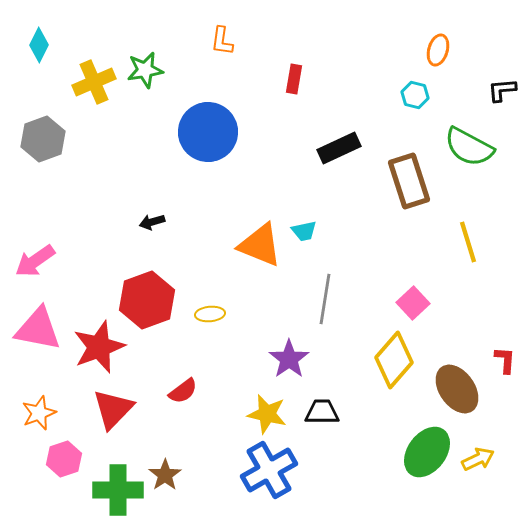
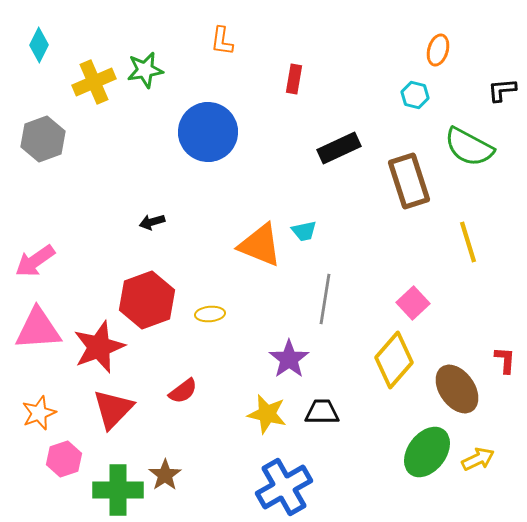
pink triangle: rotated 15 degrees counterclockwise
blue cross: moved 15 px right, 17 px down
